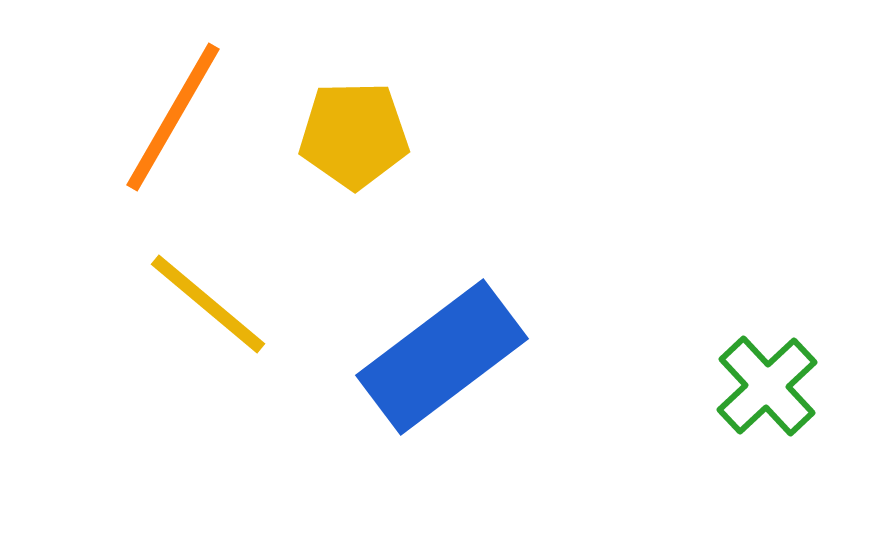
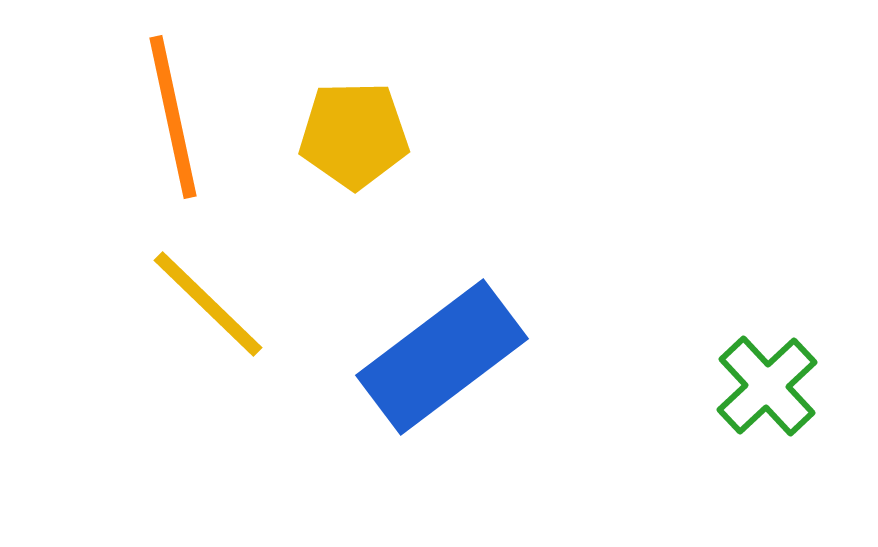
orange line: rotated 42 degrees counterclockwise
yellow line: rotated 4 degrees clockwise
